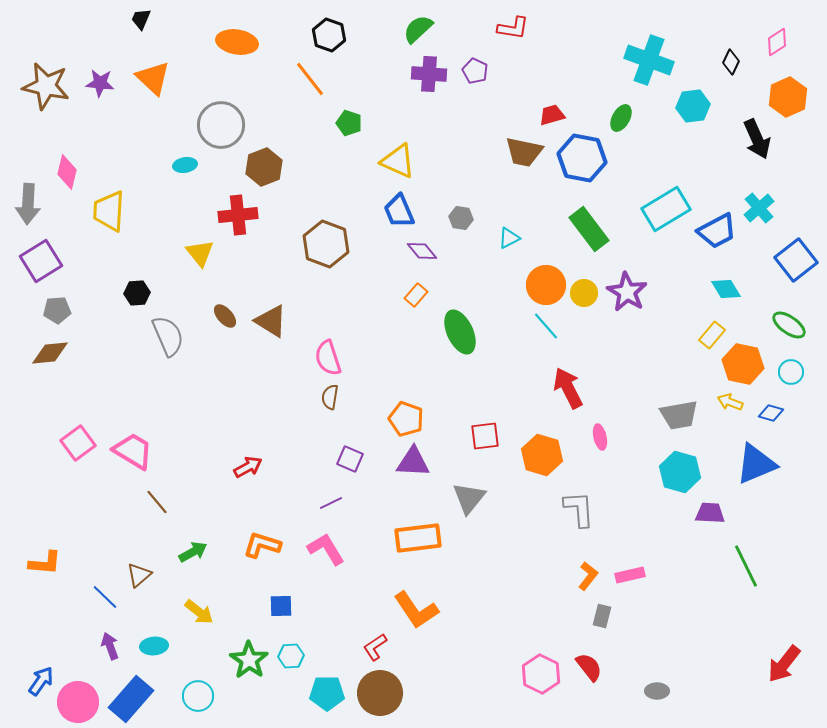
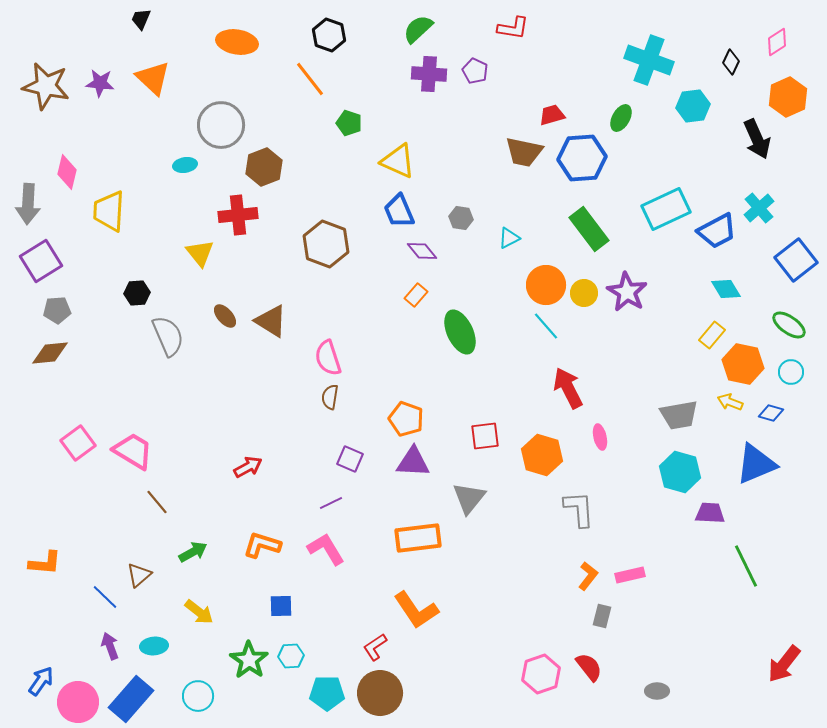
blue hexagon at (582, 158): rotated 15 degrees counterclockwise
cyan rectangle at (666, 209): rotated 6 degrees clockwise
pink hexagon at (541, 674): rotated 15 degrees clockwise
